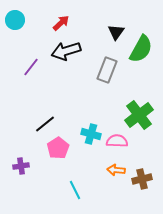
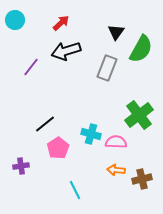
gray rectangle: moved 2 px up
pink semicircle: moved 1 px left, 1 px down
